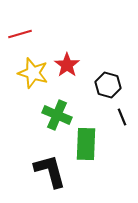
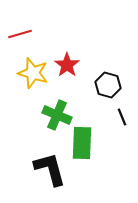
green rectangle: moved 4 px left, 1 px up
black L-shape: moved 2 px up
